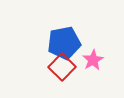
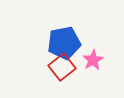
red square: rotated 8 degrees clockwise
